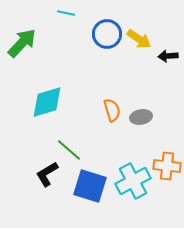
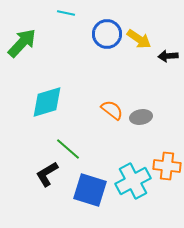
orange semicircle: rotated 35 degrees counterclockwise
green line: moved 1 px left, 1 px up
blue square: moved 4 px down
